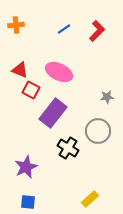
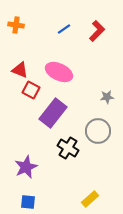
orange cross: rotated 14 degrees clockwise
